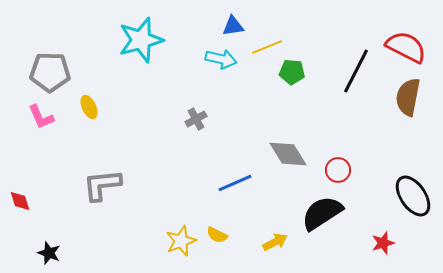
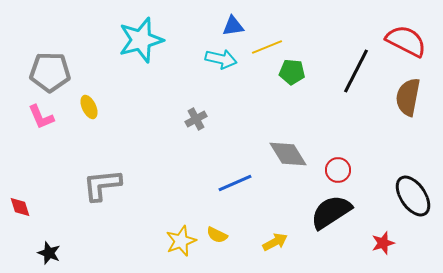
red semicircle: moved 6 px up
red diamond: moved 6 px down
black semicircle: moved 9 px right, 1 px up
